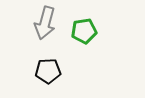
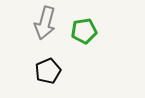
black pentagon: rotated 20 degrees counterclockwise
